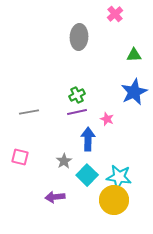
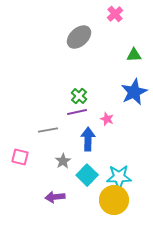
gray ellipse: rotated 45 degrees clockwise
green cross: moved 2 px right, 1 px down; rotated 21 degrees counterclockwise
gray line: moved 19 px right, 18 px down
gray star: moved 1 px left
cyan star: rotated 10 degrees counterclockwise
